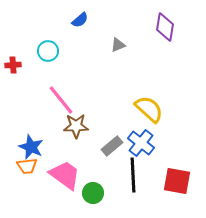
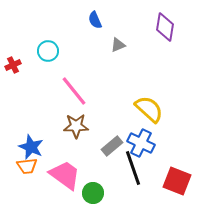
blue semicircle: moved 15 px right; rotated 108 degrees clockwise
red cross: rotated 21 degrees counterclockwise
pink line: moved 13 px right, 9 px up
blue cross: rotated 12 degrees counterclockwise
black line: moved 7 px up; rotated 16 degrees counterclockwise
red square: rotated 12 degrees clockwise
